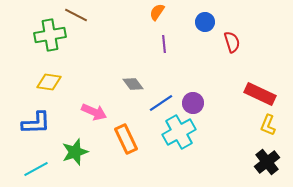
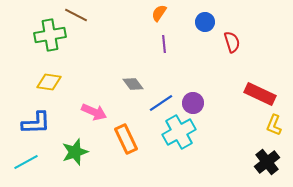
orange semicircle: moved 2 px right, 1 px down
yellow L-shape: moved 6 px right
cyan line: moved 10 px left, 7 px up
